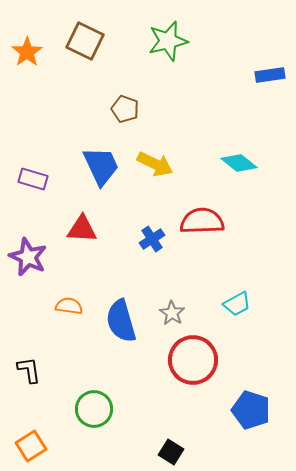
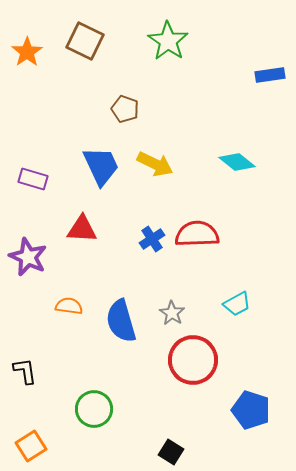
green star: rotated 24 degrees counterclockwise
cyan diamond: moved 2 px left, 1 px up
red semicircle: moved 5 px left, 13 px down
black L-shape: moved 4 px left, 1 px down
